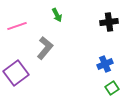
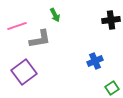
green arrow: moved 2 px left
black cross: moved 2 px right, 2 px up
gray L-shape: moved 5 px left, 9 px up; rotated 40 degrees clockwise
blue cross: moved 10 px left, 3 px up
purple square: moved 8 px right, 1 px up
